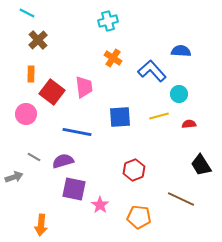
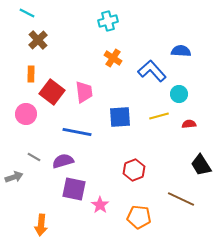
pink trapezoid: moved 5 px down
